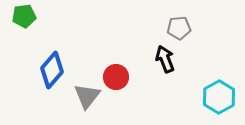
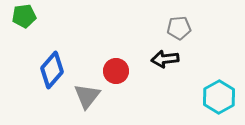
black arrow: rotated 76 degrees counterclockwise
red circle: moved 6 px up
